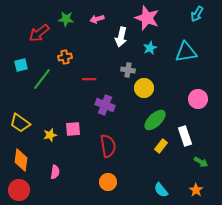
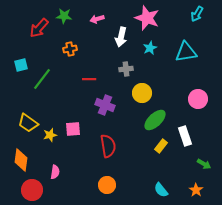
green star: moved 2 px left, 3 px up
red arrow: moved 5 px up; rotated 10 degrees counterclockwise
orange cross: moved 5 px right, 8 px up
gray cross: moved 2 px left, 1 px up; rotated 16 degrees counterclockwise
yellow circle: moved 2 px left, 5 px down
yellow trapezoid: moved 8 px right
green arrow: moved 3 px right, 2 px down
orange circle: moved 1 px left, 3 px down
red circle: moved 13 px right
